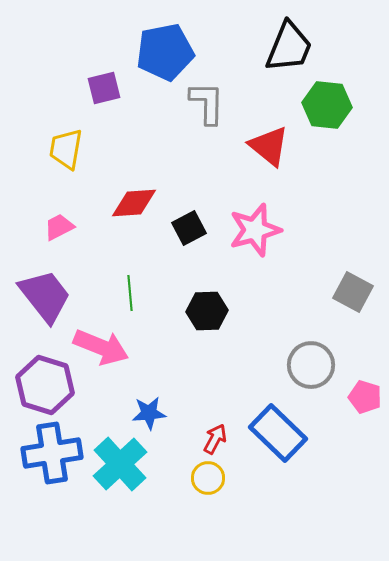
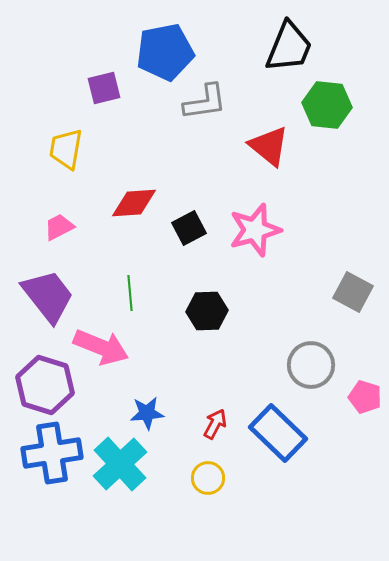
gray L-shape: moved 2 px left, 1 px up; rotated 81 degrees clockwise
purple trapezoid: moved 3 px right
blue star: moved 2 px left
red arrow: moved 15 px up
